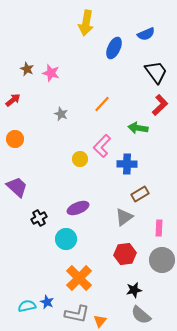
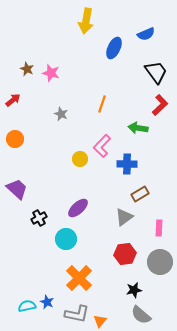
yellow arrow: moved 2 px up
orange line: rotated 24 degrees counterclockwise
purple trapezoid: moved 2 px down
purple ellipse: rotated 20 degrees counterclockwise
gray circle: moved 2 px left, 2 px down
